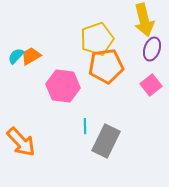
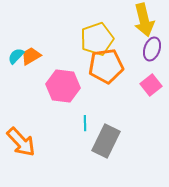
cyan line: moved 3 px up
